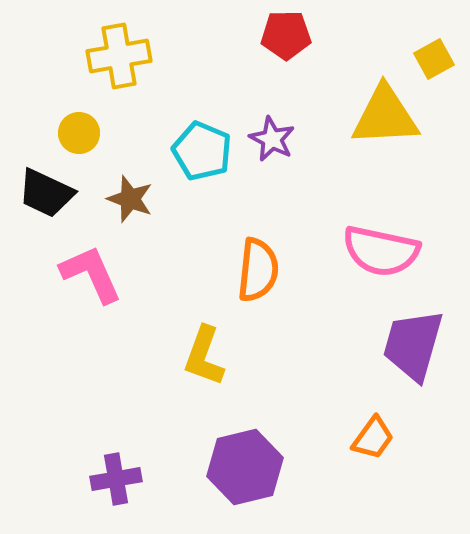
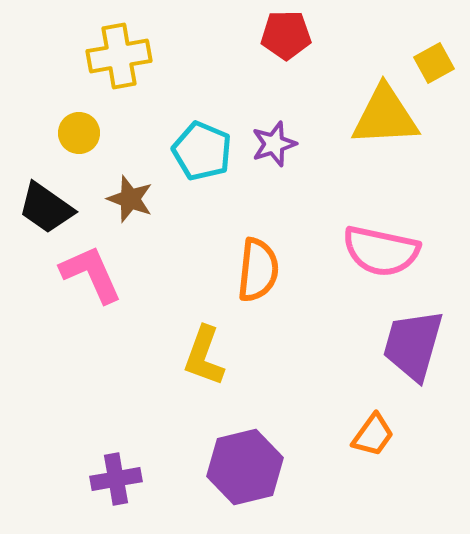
yellow square: moved 4 px down
purple star: moved 2 px right, 5 px down; rotated 27 degrees clockwise
black trapezoid: moved 15 px down; rotated 10 degrees clockwise
orange trapezoid: moved 3 px up
